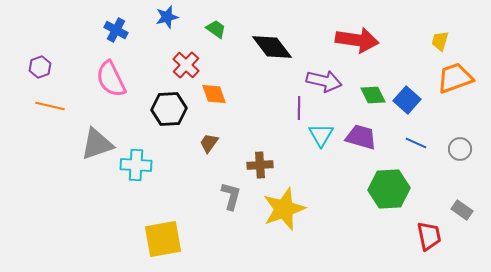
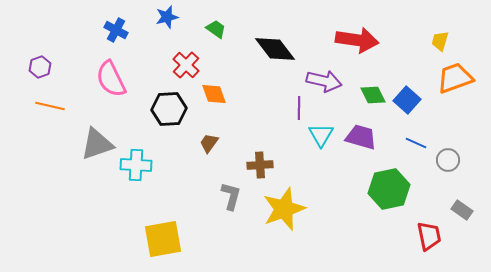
black diamond: moved 3 px right, 2 px down
gray circle: moved 12 px left, 11 px down
green hexagon: rotated 9 degrees counterclockwise
